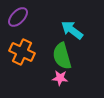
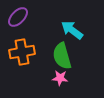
orange cross: rotated 35 degrees counterclockwise
